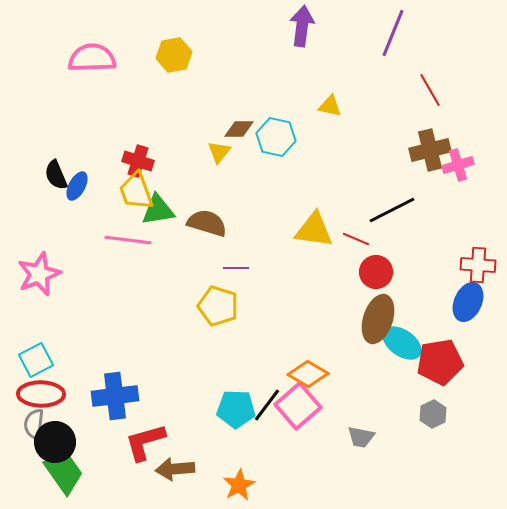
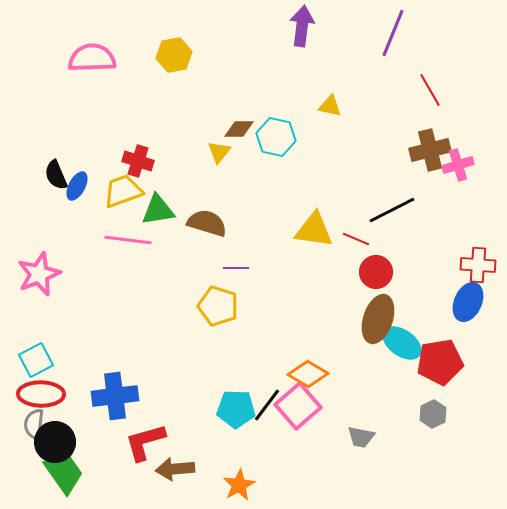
yellow trapezoid at (136, 191): moved 13 px left; rotated 90 degrees clockwise
